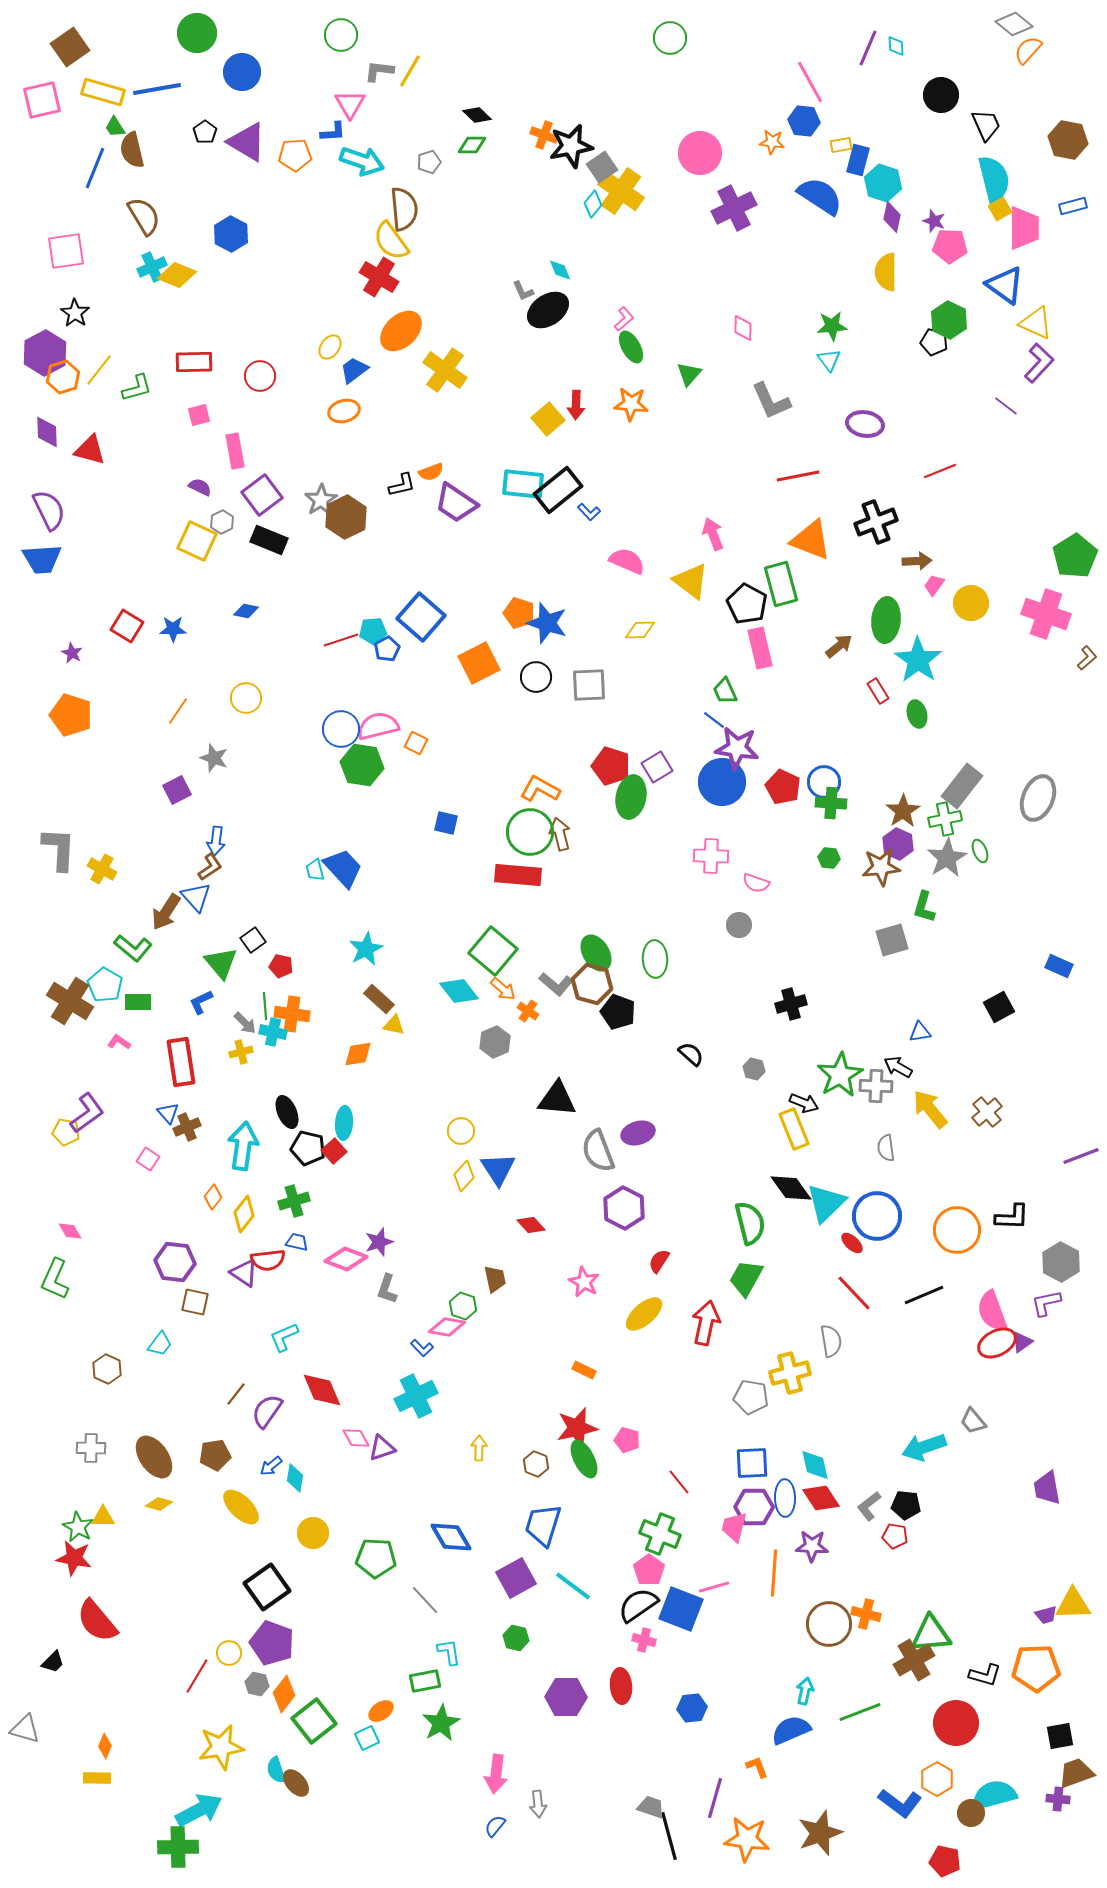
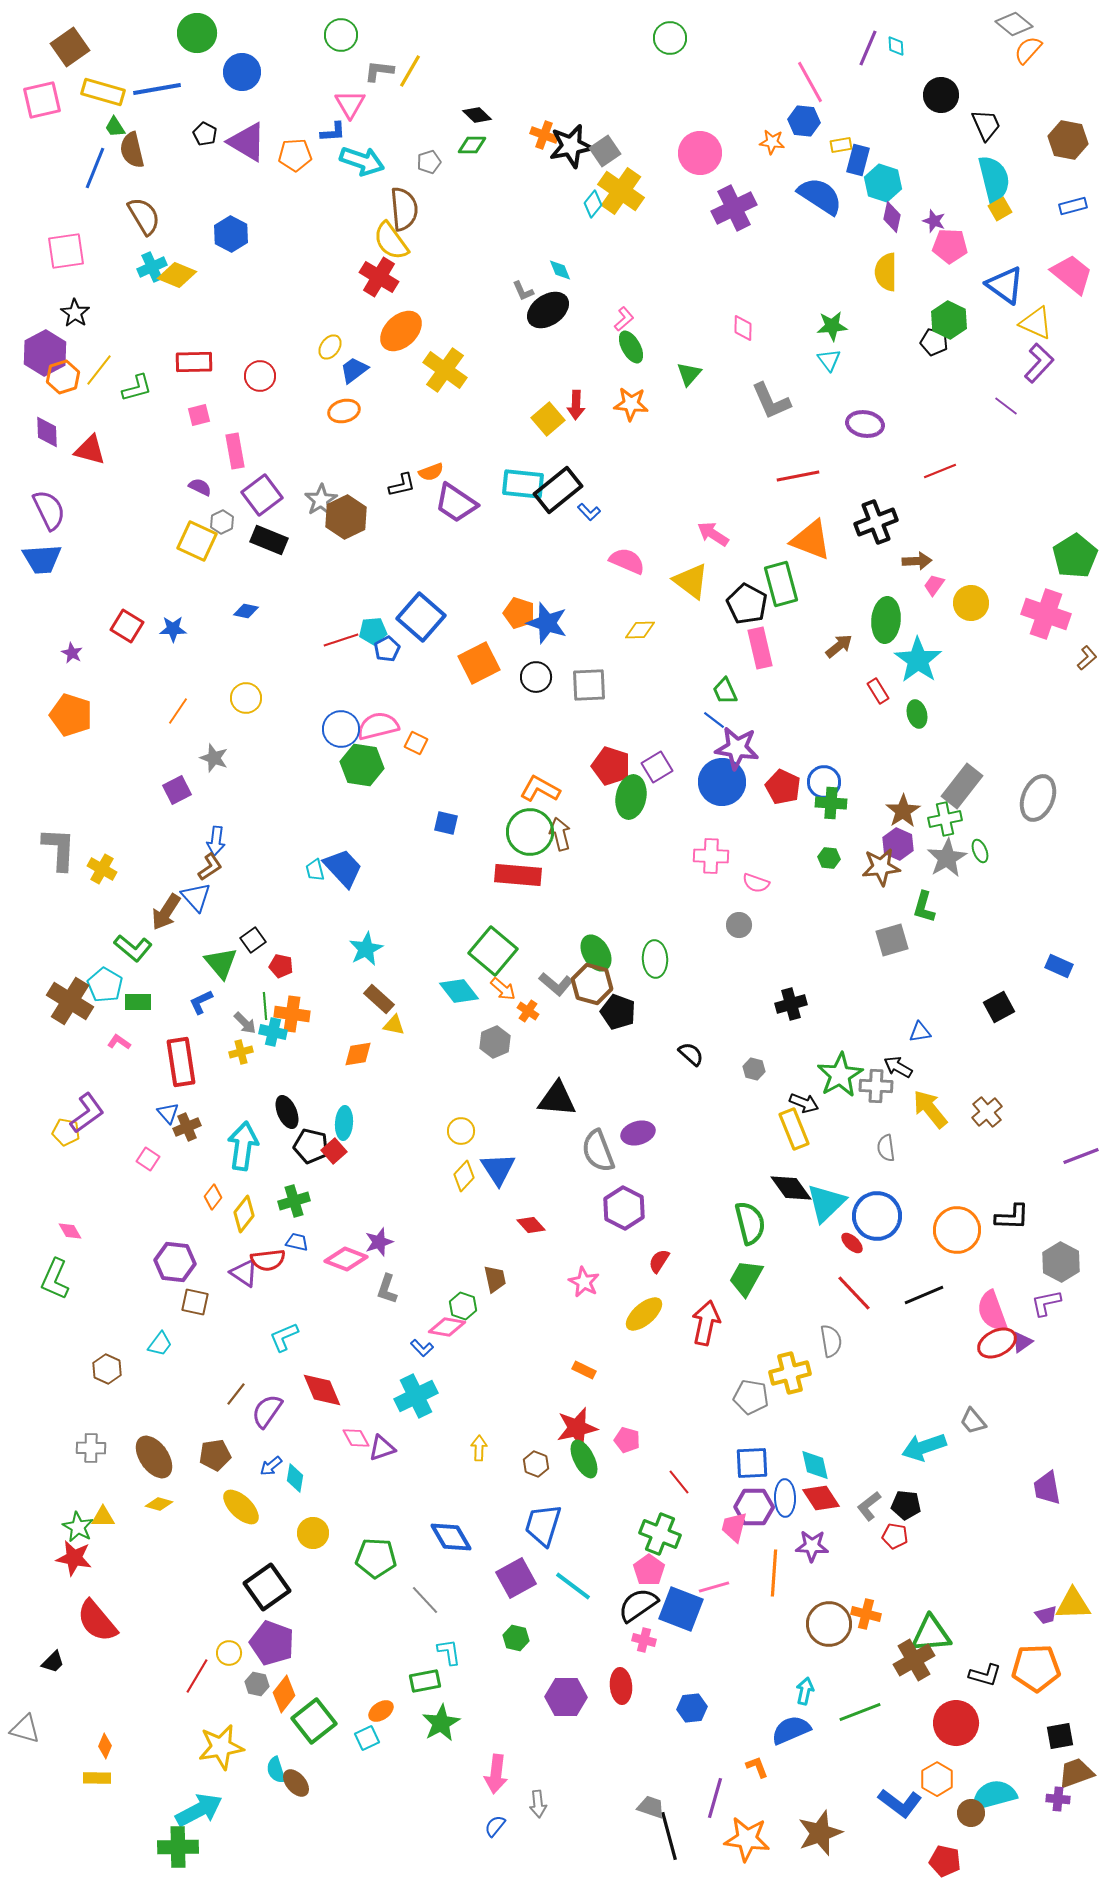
black pentagon at (205, 132): moved 2 px down; rotated 10 degrees counterclockwise
gray square at (602, 167): moved 3 px right, 16 px up
pink trapezoid at (1024, 228): moved 48 px right, 46 px down; rotated 51 degrees counterclockwise
pink arrow at (713, 534): rotated 36 degrees counterclockwise
black pentagon at (308, 1148): moved 3 px right, 2 px up
